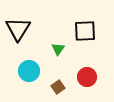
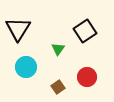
black square: rotated 30 degrees counterclockwise
cyan circle: moved 3 px left, 4 px up
